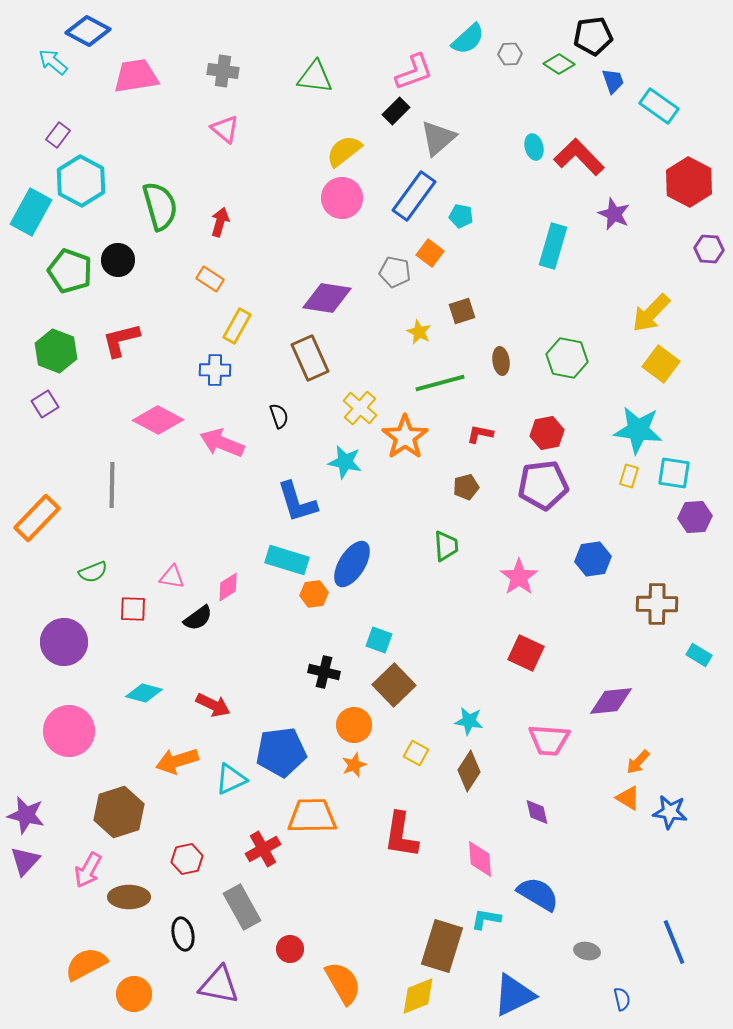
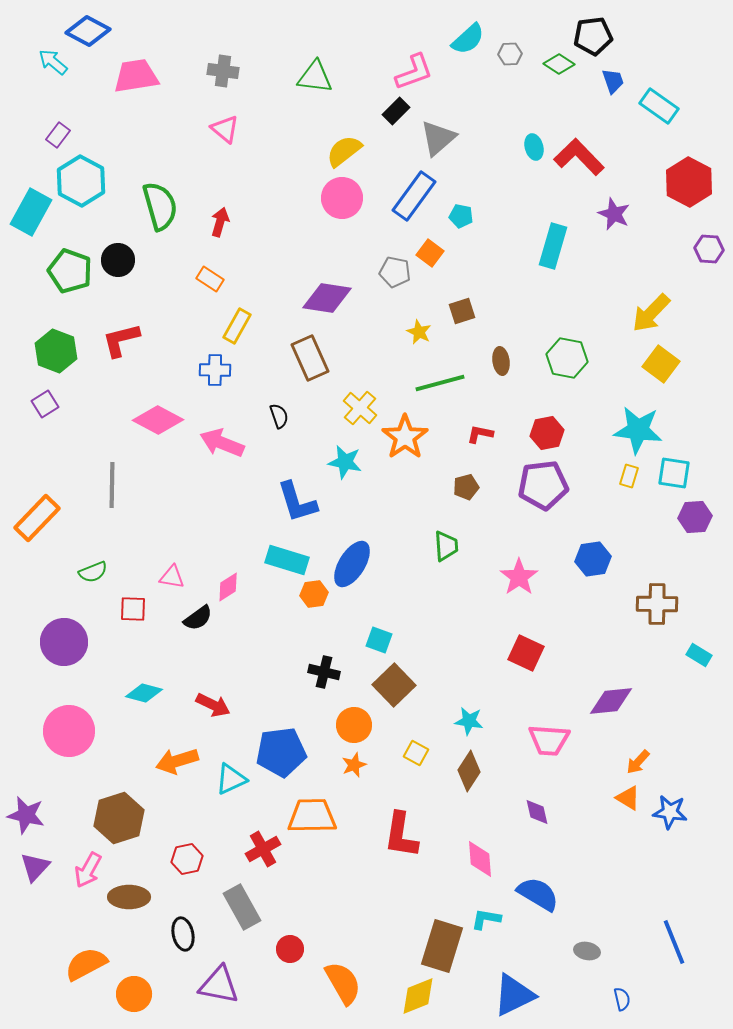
brown hexagon at (119, 812): moved 6 px down
purple triangle at (25, 861): moved 10 px right, 6 px down
